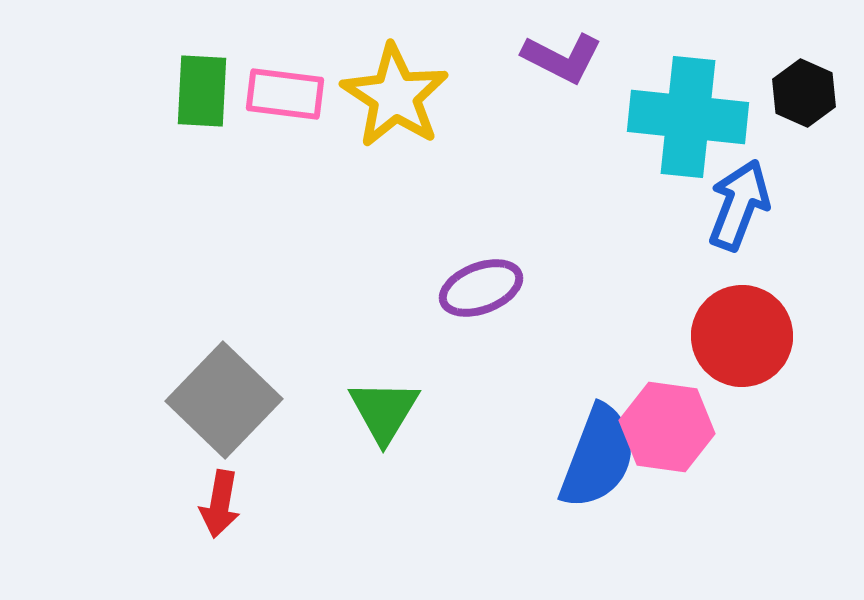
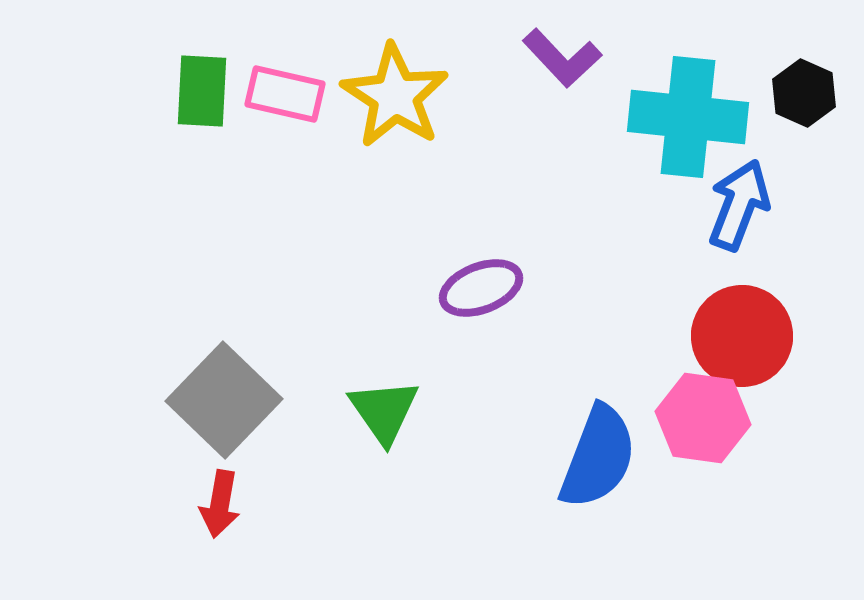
purple L-shape: rotated 20 degrees clockwise
pink rectangle: rotated 6 degrees clockwise
green triangle: rotated 6 degrees counterclockwise
pink hexagon: moved 36 px right, 9 px up
